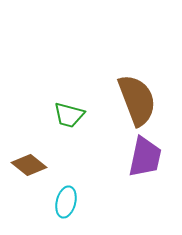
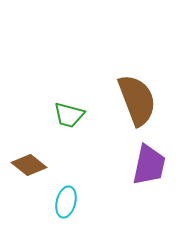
purple trapezoid: moved 4 px right, 8 px down
